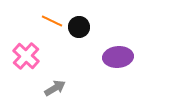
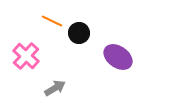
black circle: moved 6 px down
purple ellipse: rotated 40 degrees clockwise
